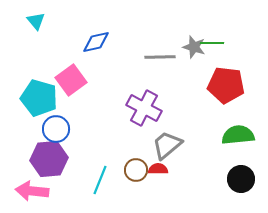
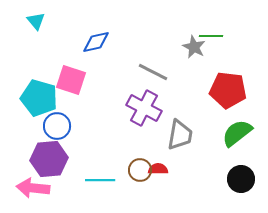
green line: moved 1 px left, 7 px up
gray star: rotated 10 degrees clockwise
gray line: moved 7 px left, 15 px down; rotated 28 degrees clockwise
pink square: rotated 36 degrees counterclockwise
red pentagon: moved 2 px right, 5 px down
blue circle: moved 1 px right, 3 px up
green semicircle: moved 1 px left, 2 px up; rotated 32 degrees counterclockwise
gray trapezoid: moved 13 px right, 10 px up; rotated 140 degrees clockwise
brown circle: moved 4 px right
cyan line: rotated 68 degrees clockwise
pink arrow: moved 1 px right, 3 px up
